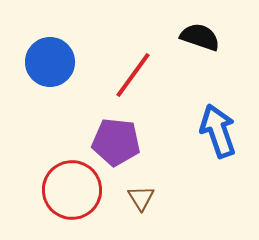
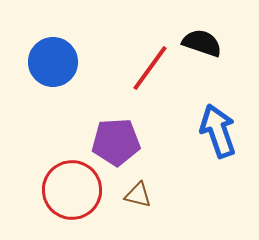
black semicircle: moved 2 px right, 6 px down
blue circle: moved 3 px right
red line: moved 17 px right, 7 px up
purple pentagon: rotated 9 degrees counterclockwise
brown triangle: moved 3 px left, 3 px up; rotated 44 degrees counterclockwise
